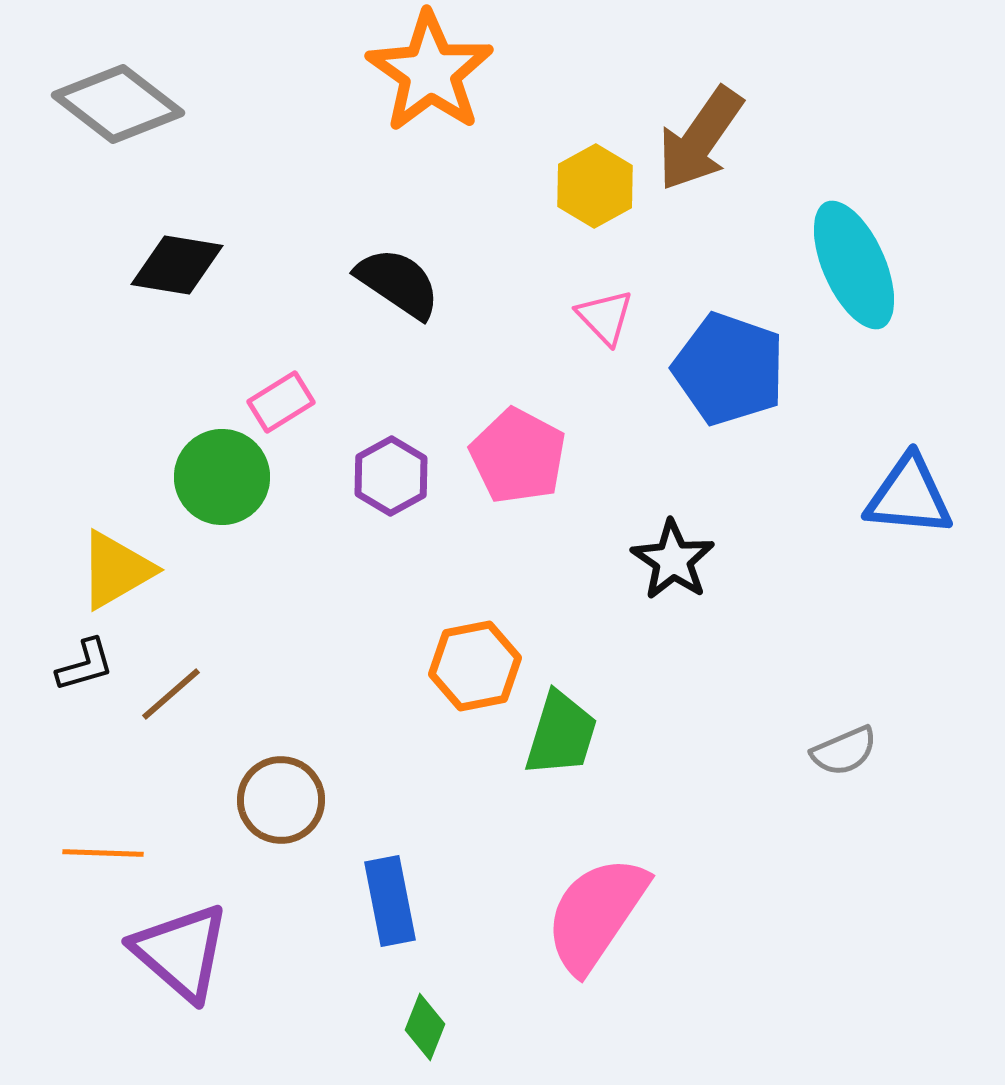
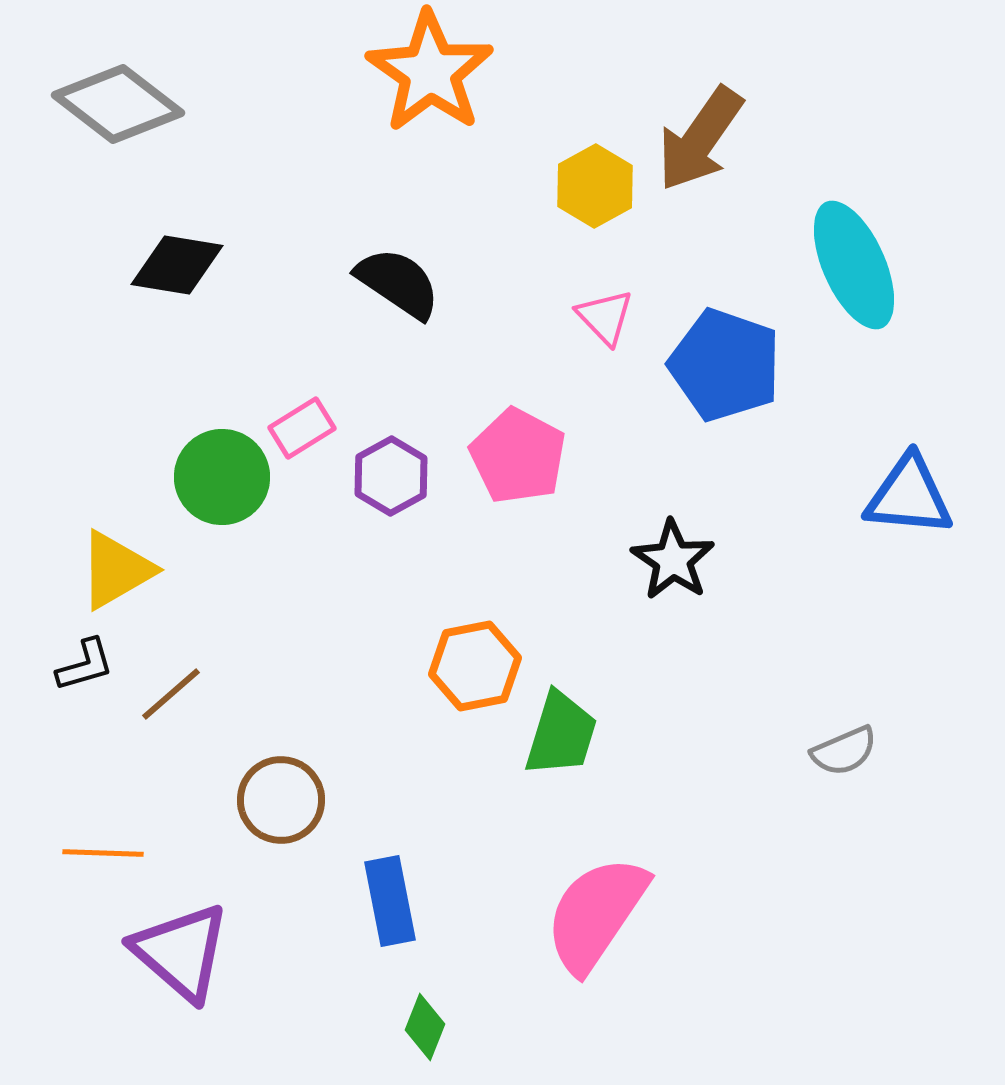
blue pentagon: moved 4 px left, 4 px up
pink rectangle: moved 21 px right, 26 px down
